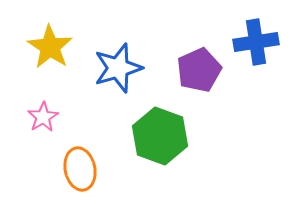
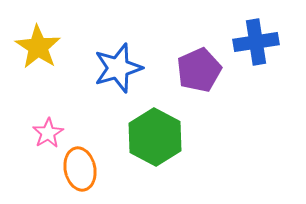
yellow star: moved 12 px left
pink star: moved 5 px right, 16 px down
green hexagon: moved 5 px left, 1 px down; rotated 8 degrees clockwise
